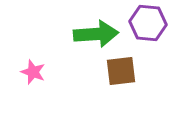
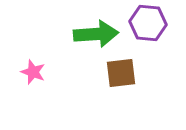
brown square: moved 2 px down
